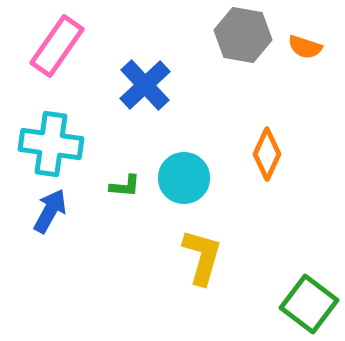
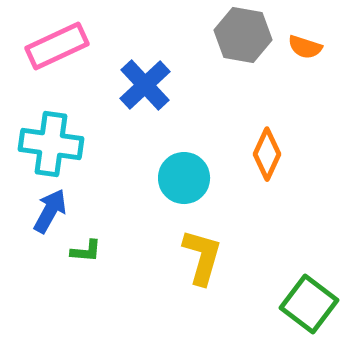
pink rectangle: rotated 30 degrees clockwise
green L-shape: moved 39 px left, 65 px down
